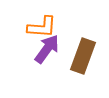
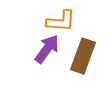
orange L-shape: moved 19 px right, 6 px up
